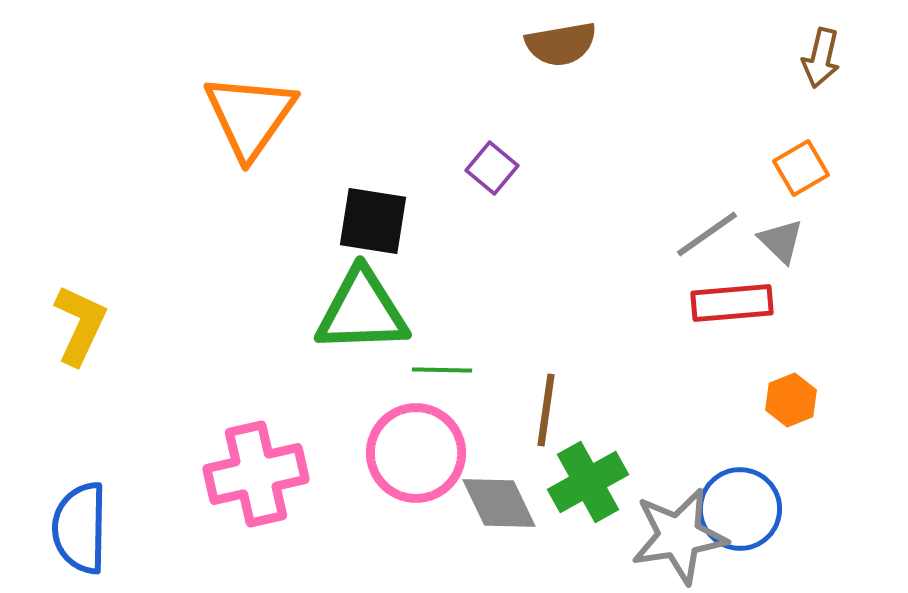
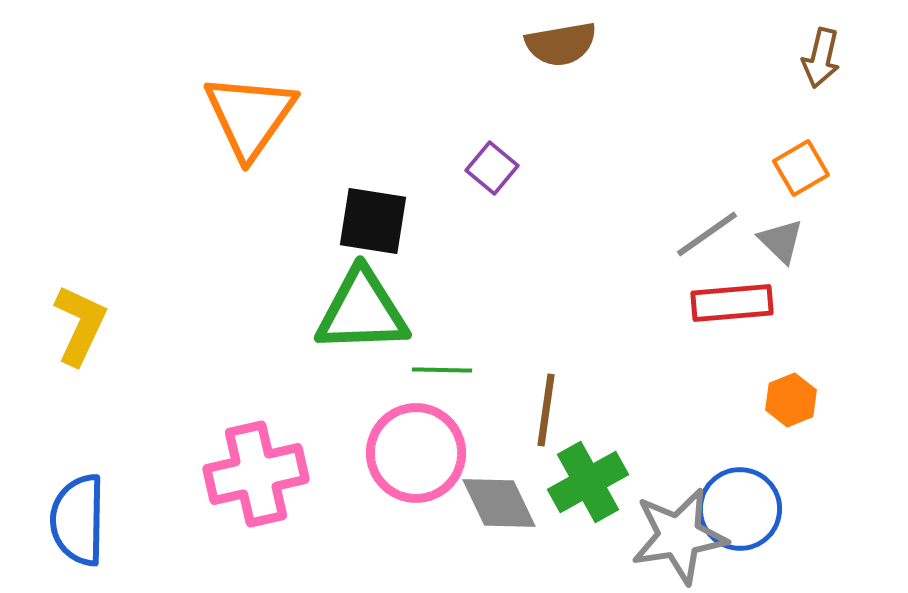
blue semicircle: moved 2 px left, 8 px up
